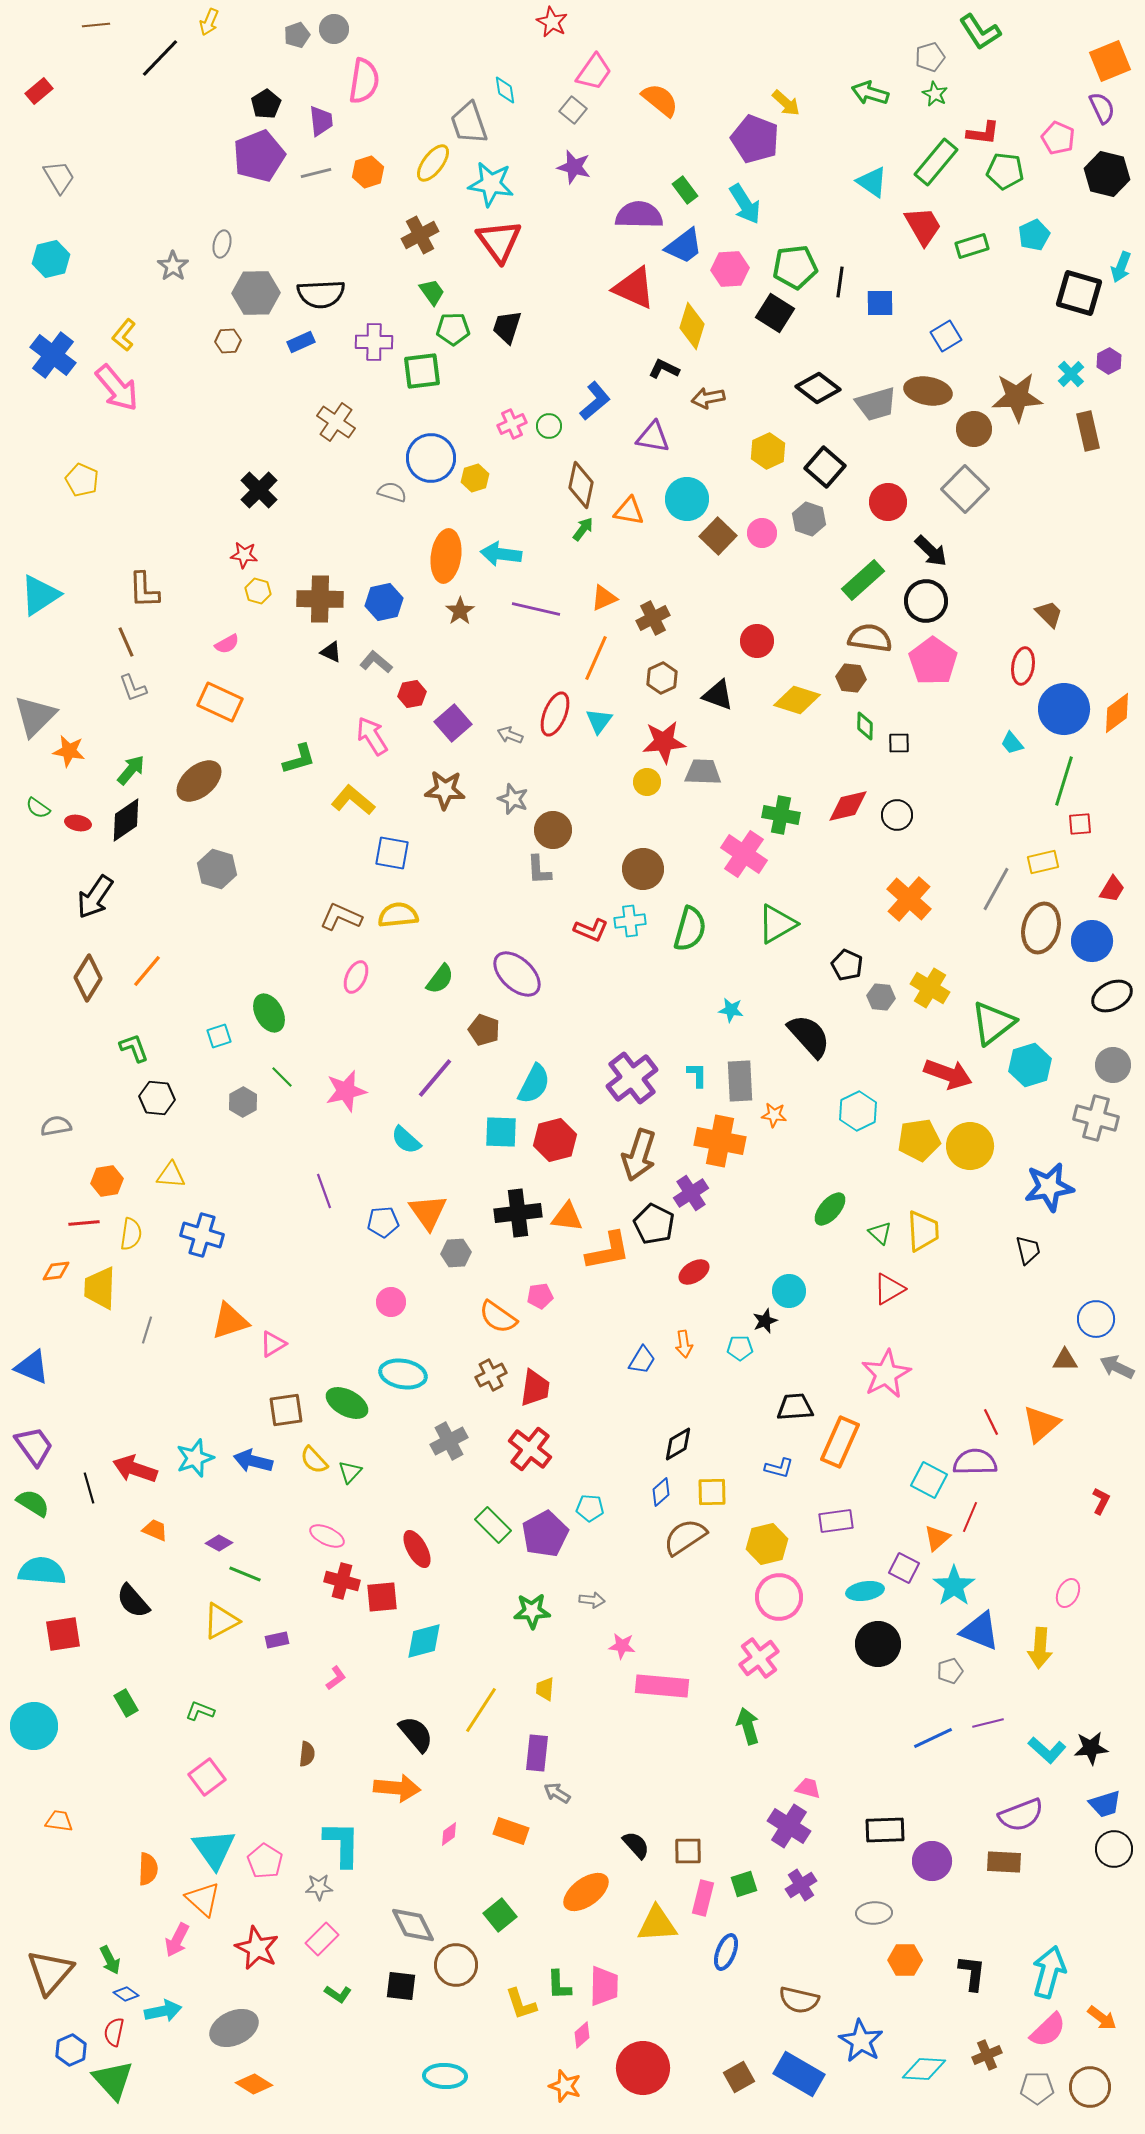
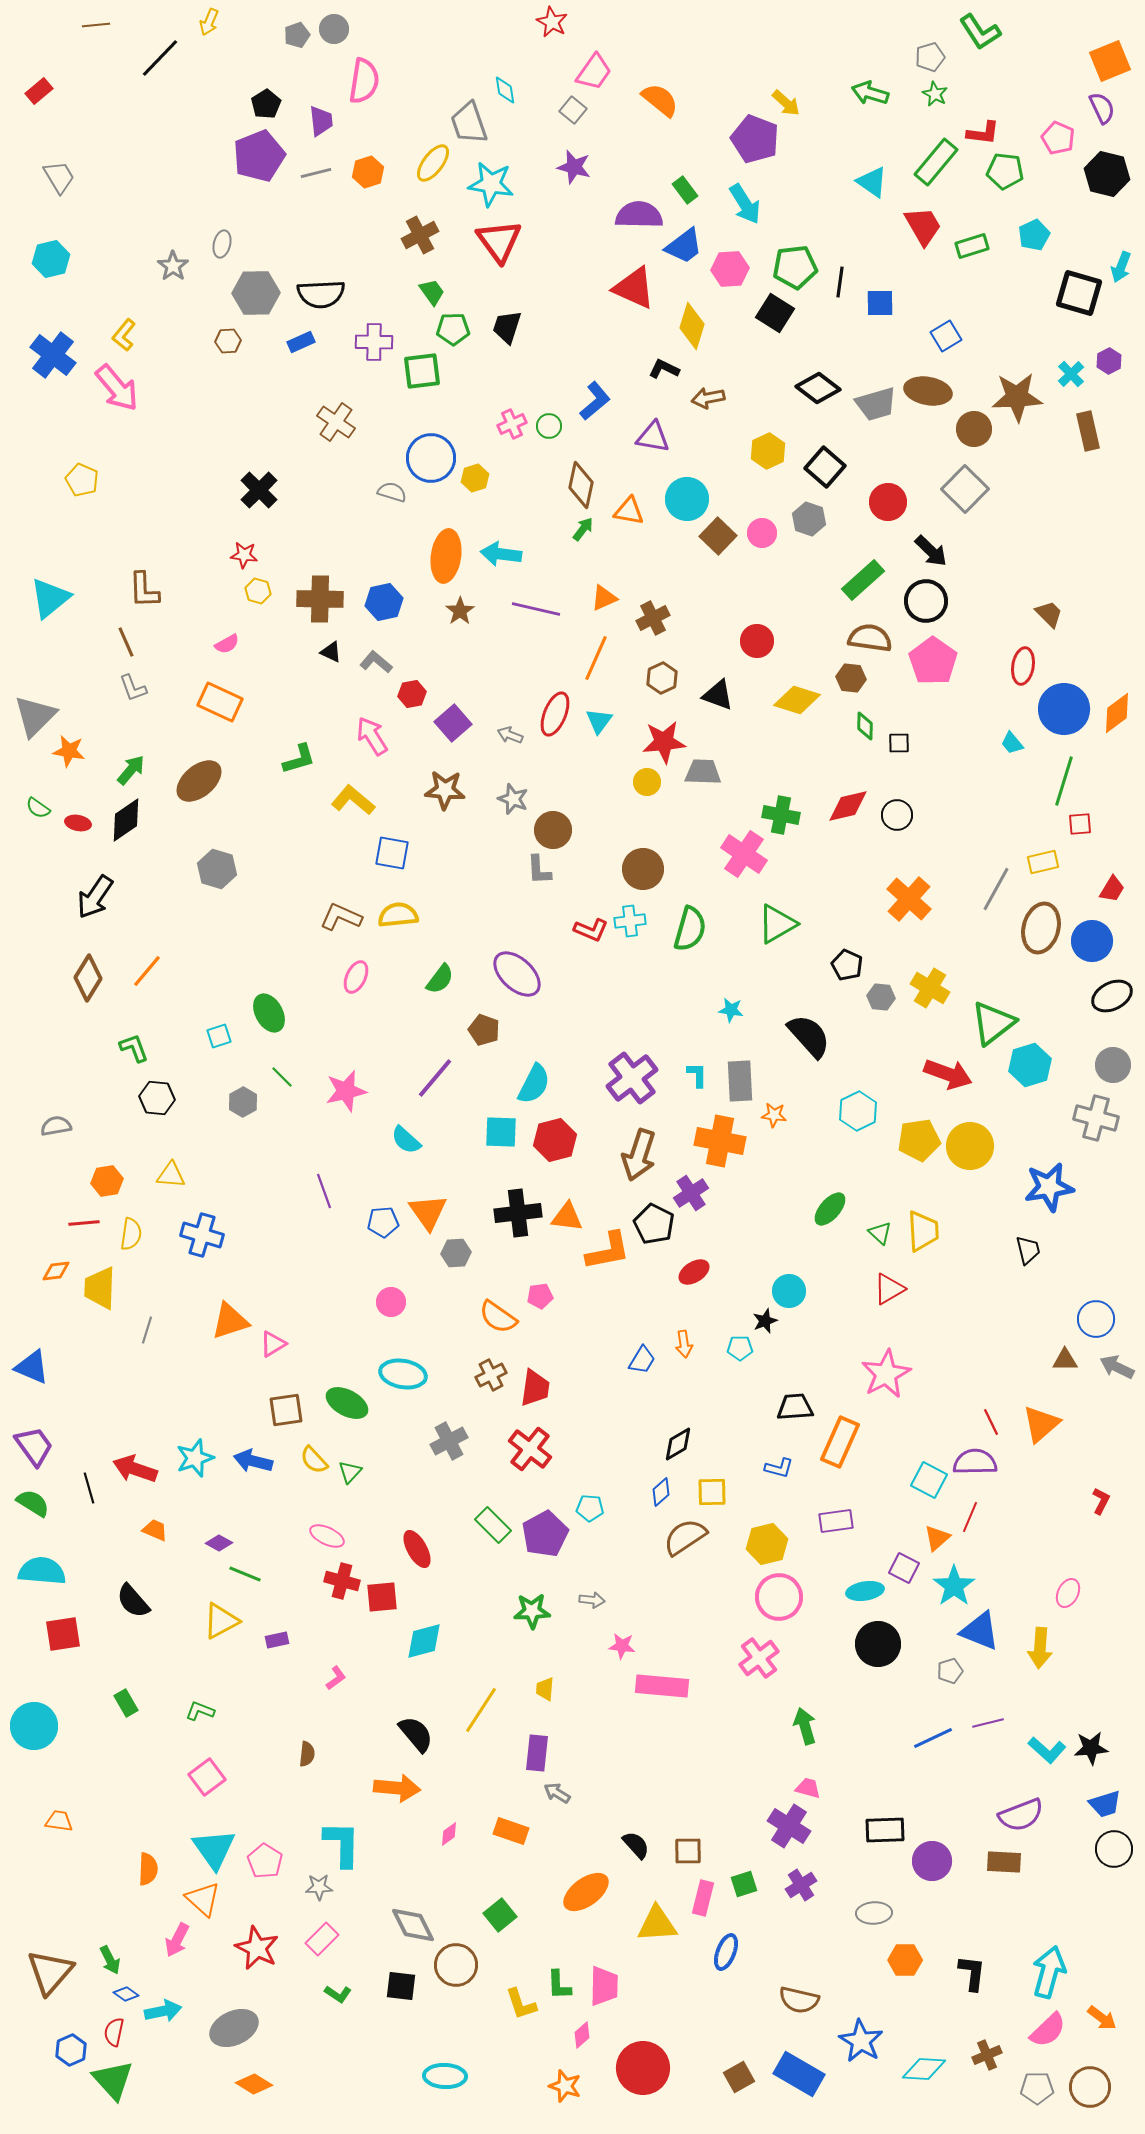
cyan triangle at (40, 595): moved 10 px right, 3 px down; rotated 6 degrees counterclockwise
green arrow at (748, 1726): moved 57 px right
